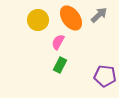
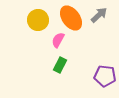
pink semicircle: moved 2 px up
